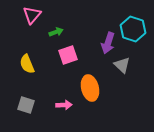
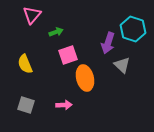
yellow semicircle: moved 2 px left
orange ellipse: moved 5 px left, 10 px up
